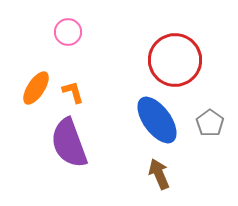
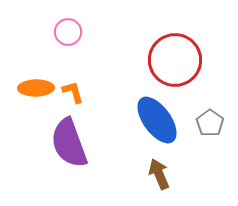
orange ellipse: rotated 56 degrees clockwise
